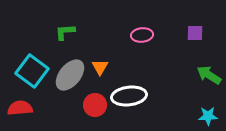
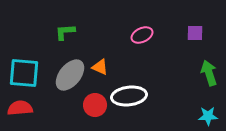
pink ellipse: rotated 20 degrees counterclockwise
orange triangle: rotated 36 degrees counterclockwise
cyan square: moved 8 px left, 2 px down; rotated 32 degrees counterclockwise
green arrow: moved 2 px up; rotated 40 degrees clockwise
